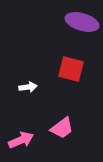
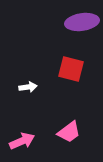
purple ellipse: rotated 24 degrees counterclockwise
pink trapezoid: moved 7 px right, 4 px down
pink arrow: moved 1 px right, 1 px down
